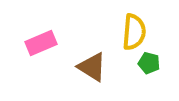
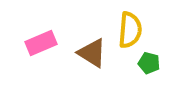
yellow semicircle: moved 4 px left, 2 px up
brown triangle: moved 14 px up
